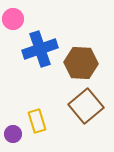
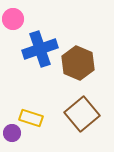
brown hexagon: moved 3 px left; rotated 20 degrees clockwise
brown square: moved 4 px left, 8 px down
yellow rectangle: moved 6 px left, 3 px up; rotated 55 degrees counterclockwise
purple circle: moved 1 px left, 1 px up
